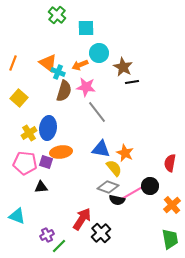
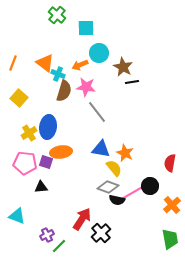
orange triangle: moved 3 px left
cyan cross: moved 2 px down
blue ellipse: moved 1 px up
